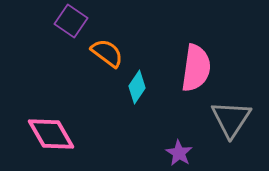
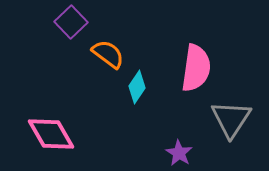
purple square: moved 1 px down; rotated 12 degrees clockwise
orange semicircle: moved 1 px right, 1 px down
